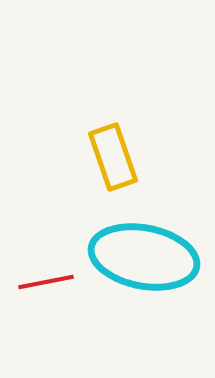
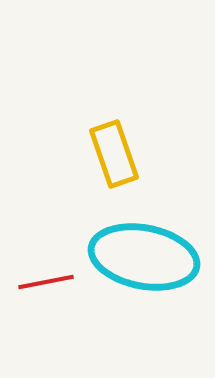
yellow rectangle: moved 1 px right, 3 px up
